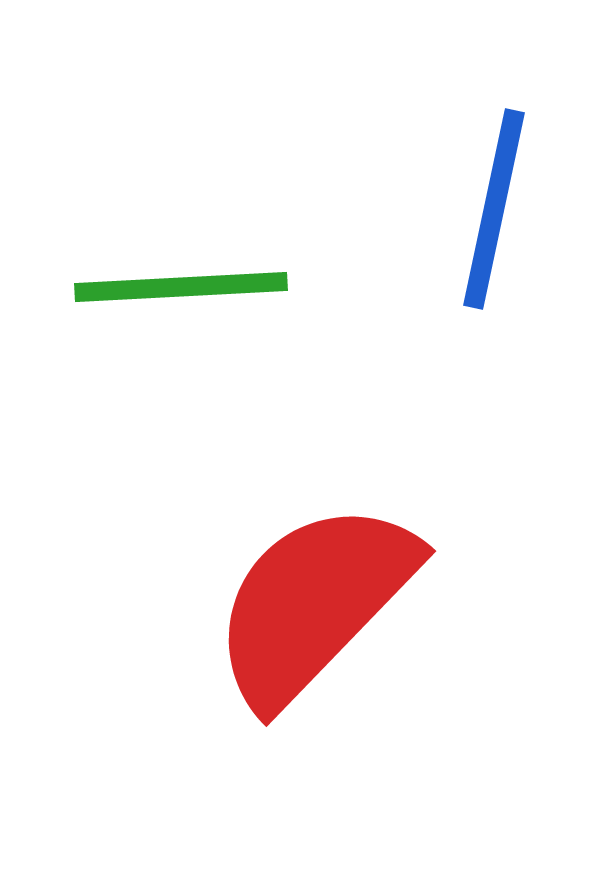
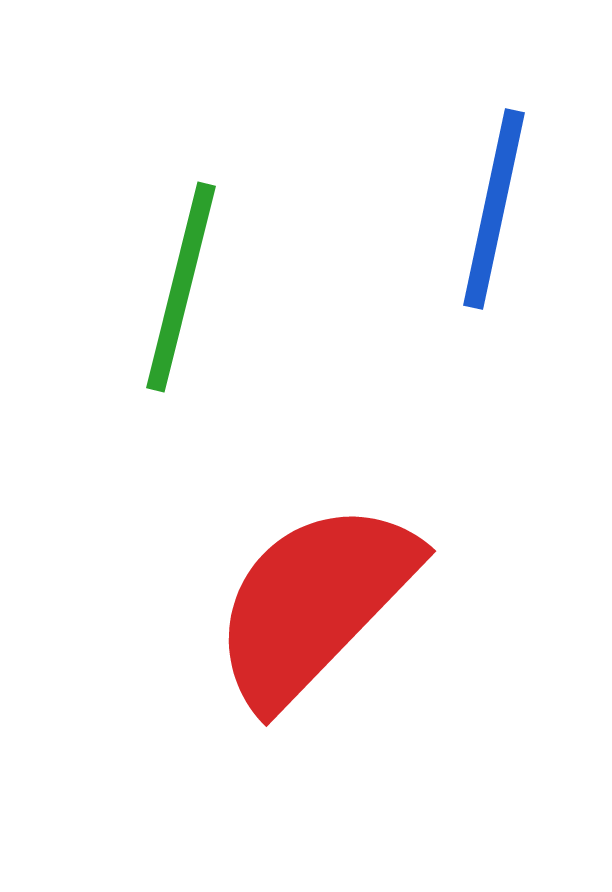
green line: rotated 73 degrees counterclockwise
